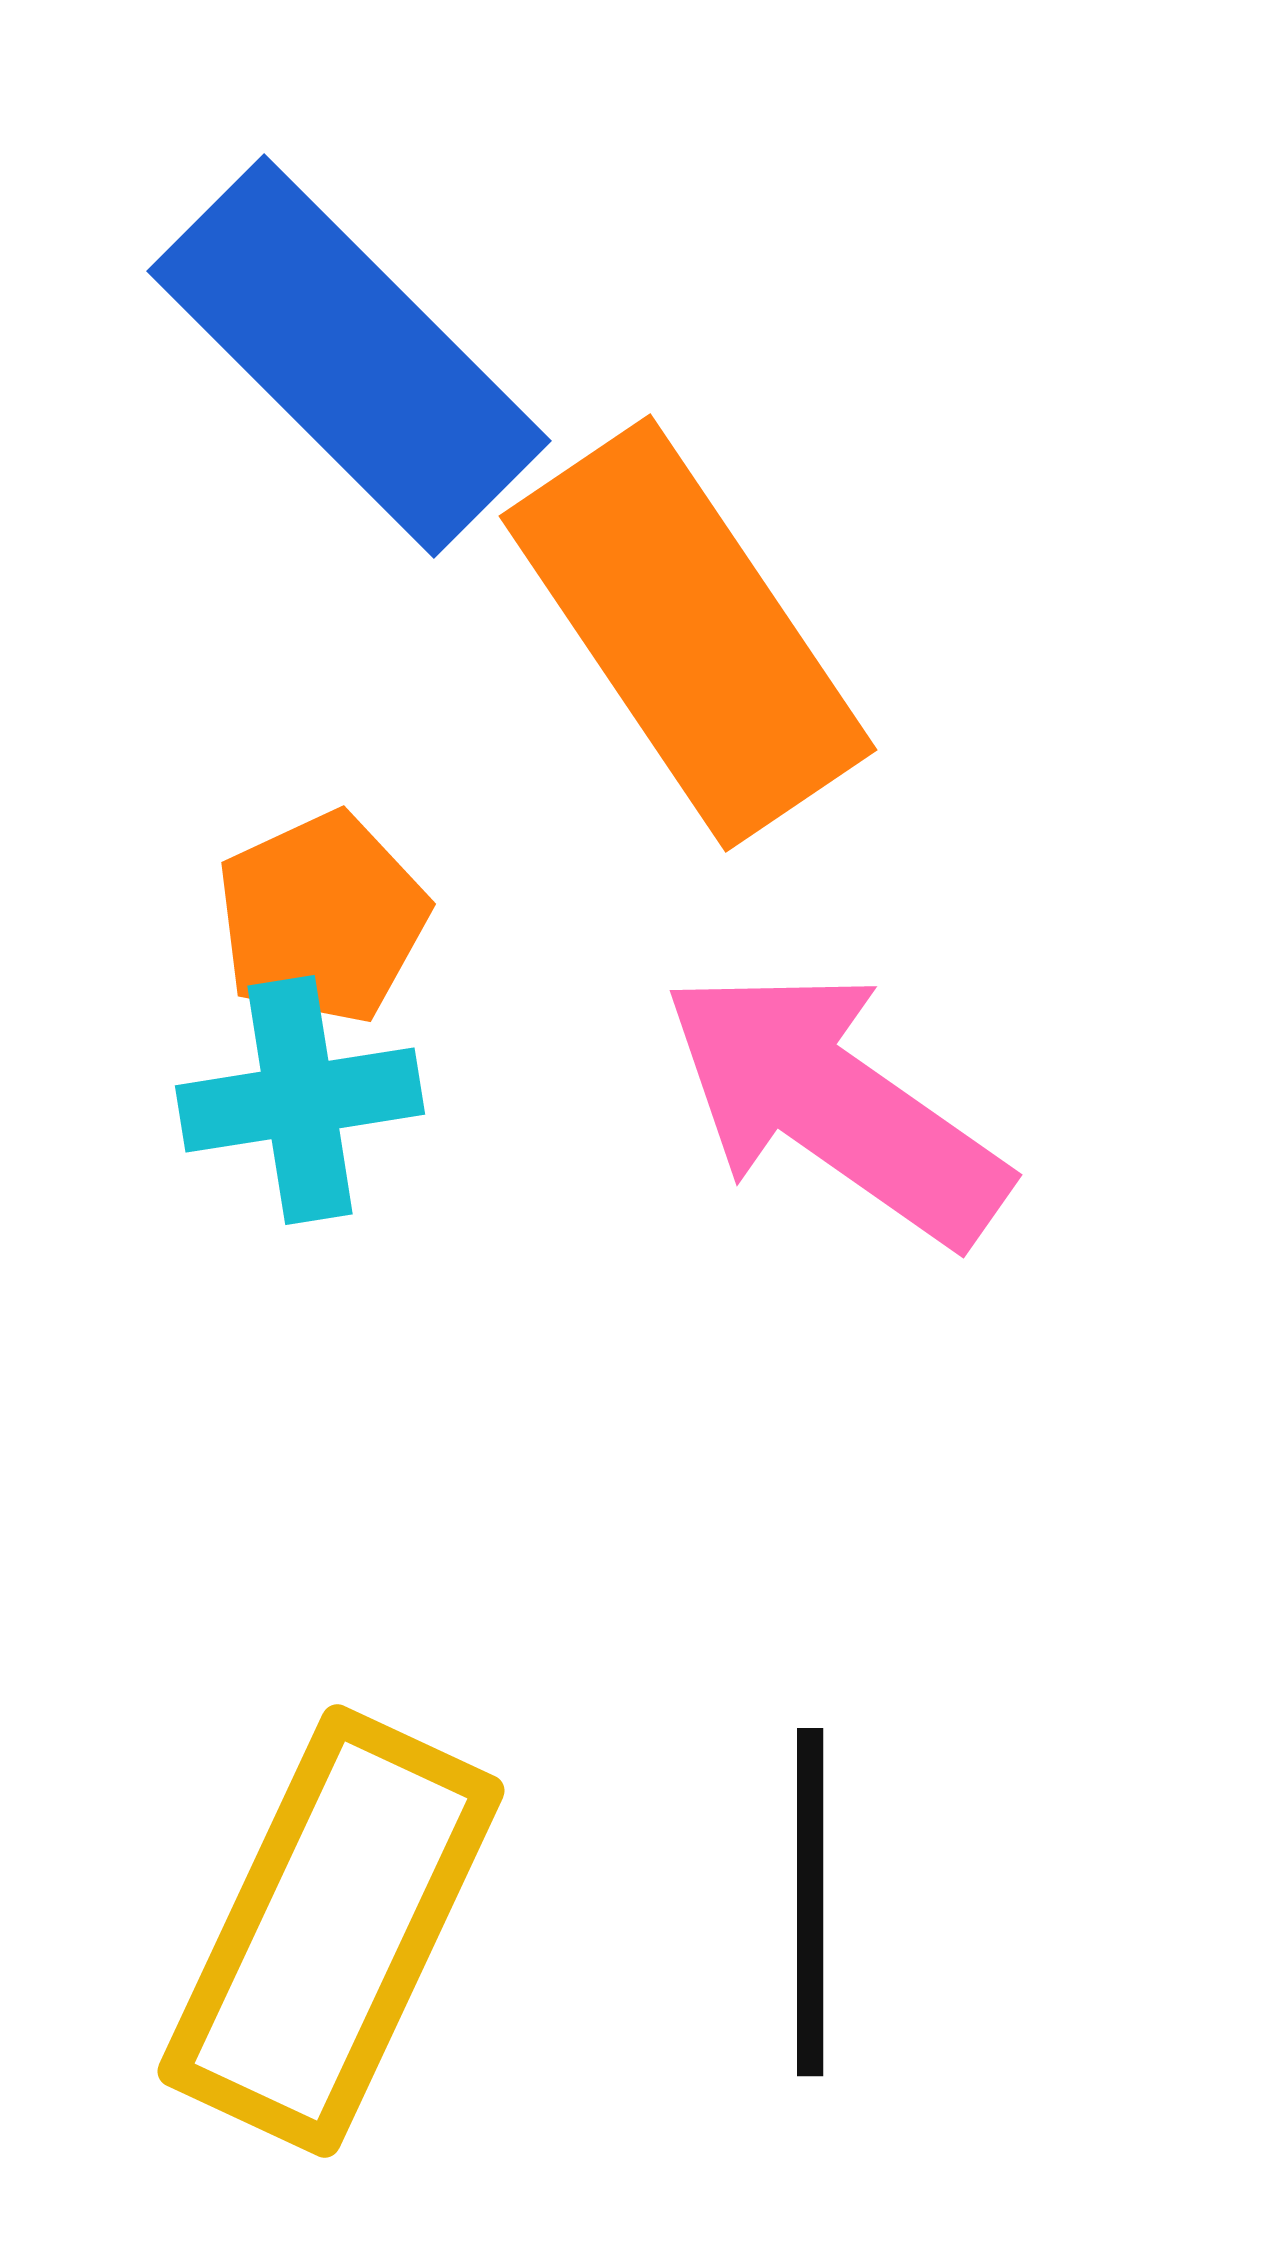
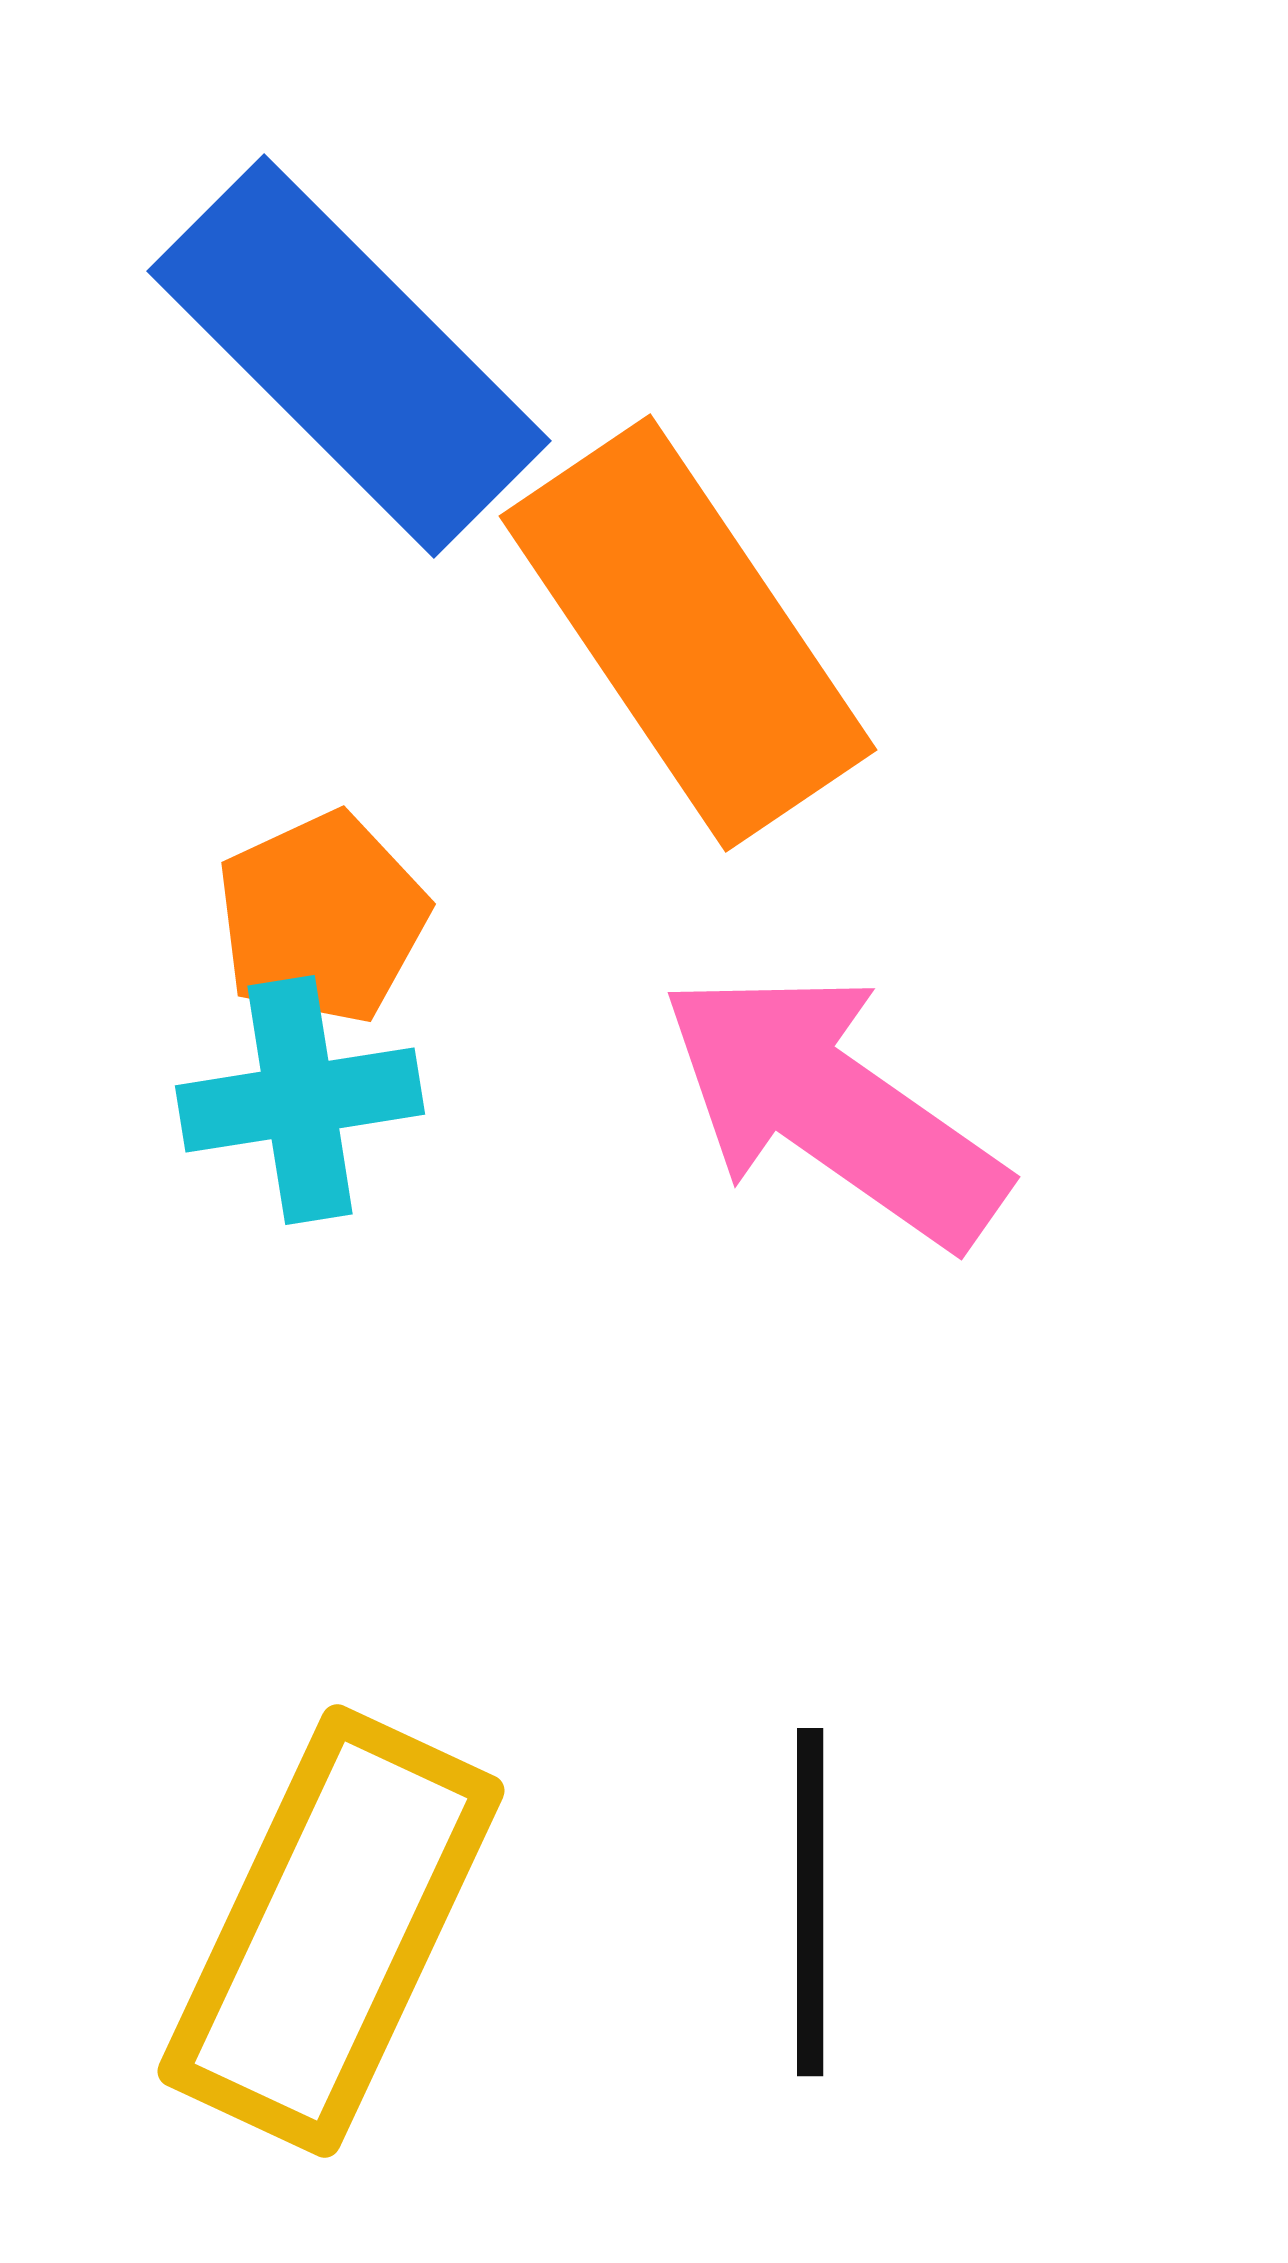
pink arrow: moved 2 px left, 2 px down
